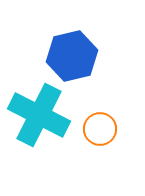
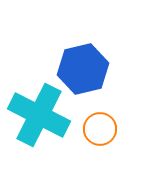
blue hexagon: moved 11 px right, 13 px down
